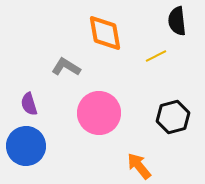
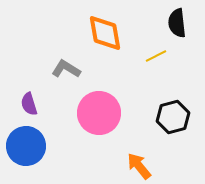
black semicircle: moved 2 px down
gray L-shape: moved 2 px down
